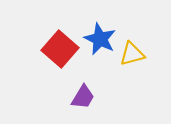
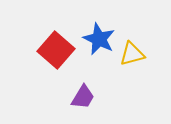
blue star: moved 1 px left
red square: moved 4 px left, 1 px down
